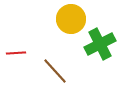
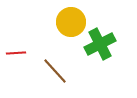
yellow circle: moved 3 px down
